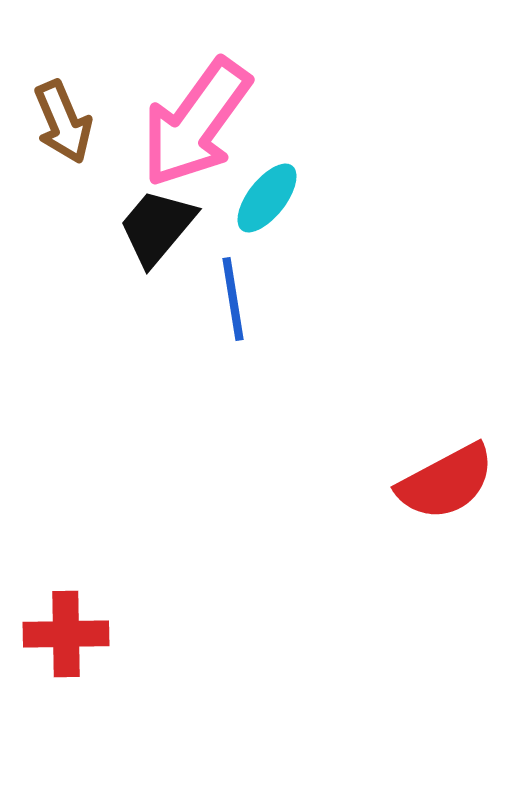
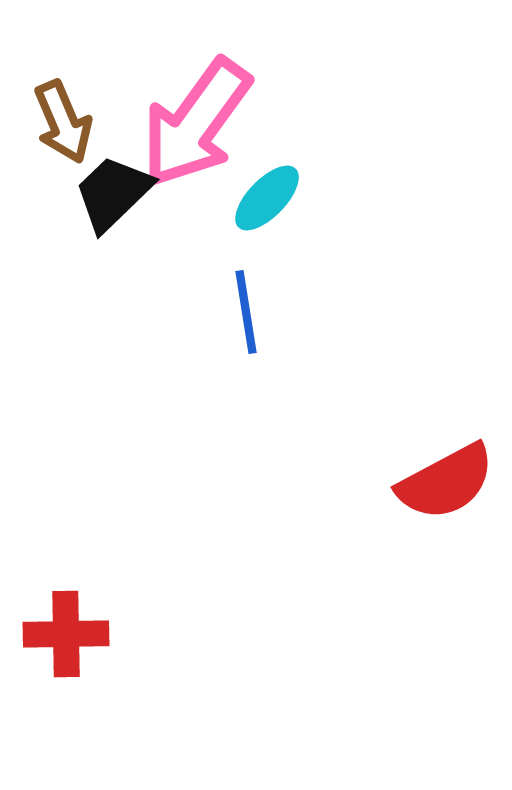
cyan ellipse: rotated 6 degrees clockwise
black trapezoid: moved 44 px left, 34 px up; rotated 6 degrees clockwise
blue line: moved 13 px right, 13 px down
